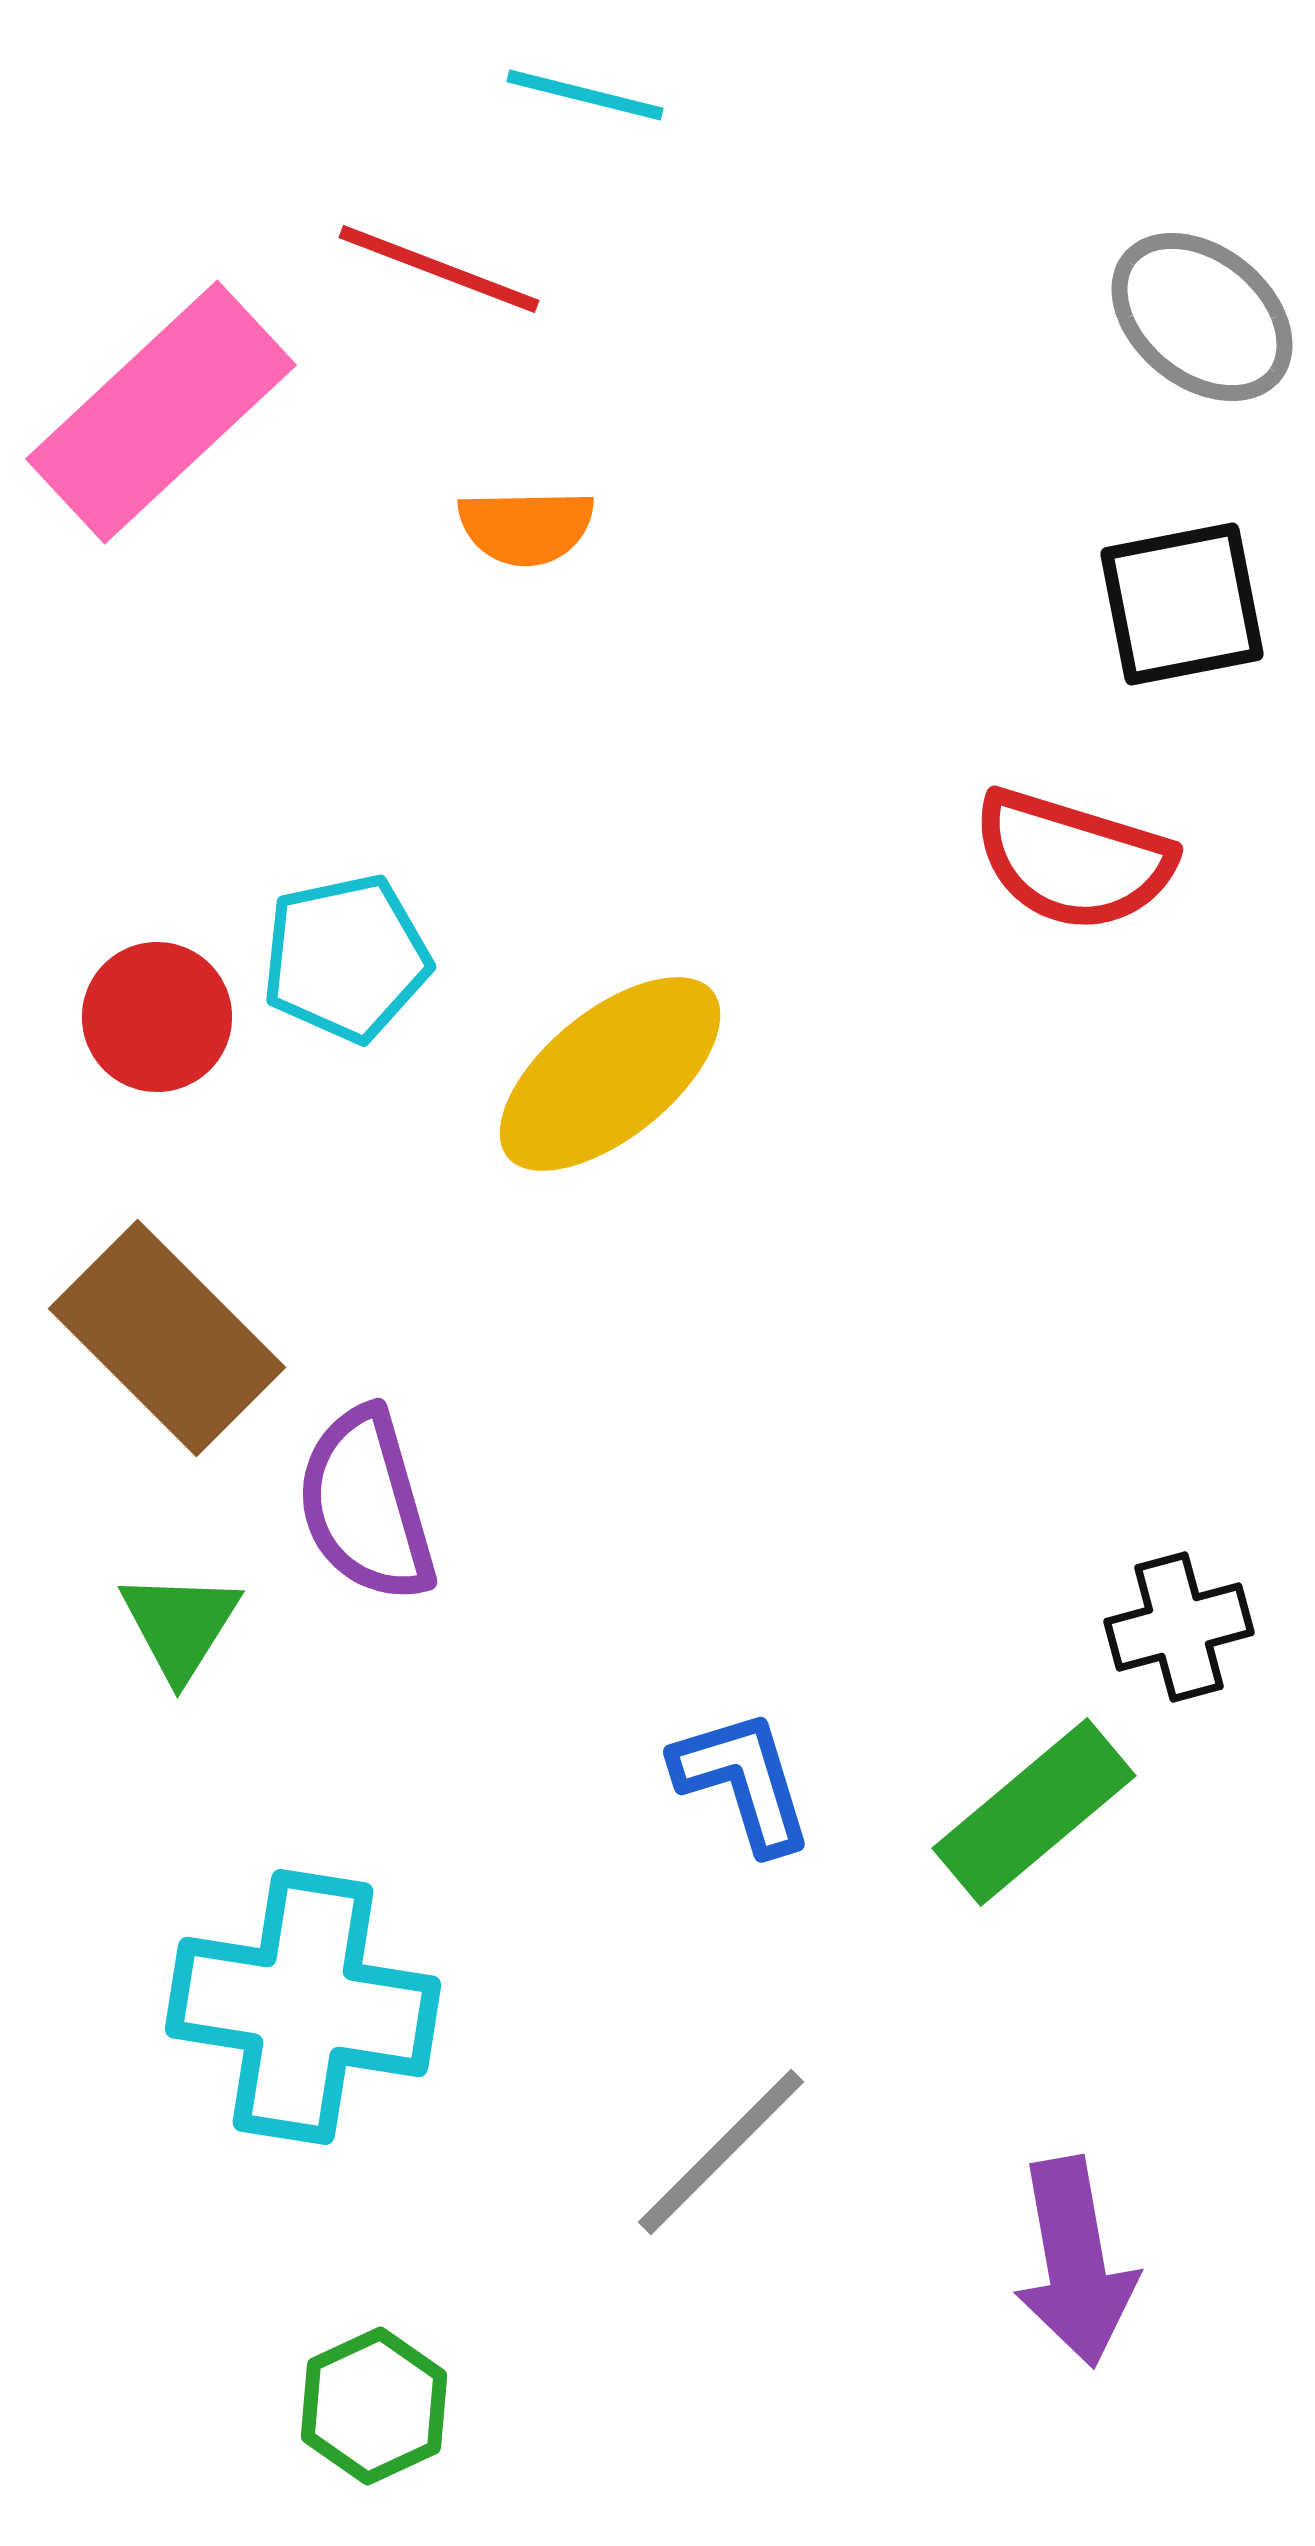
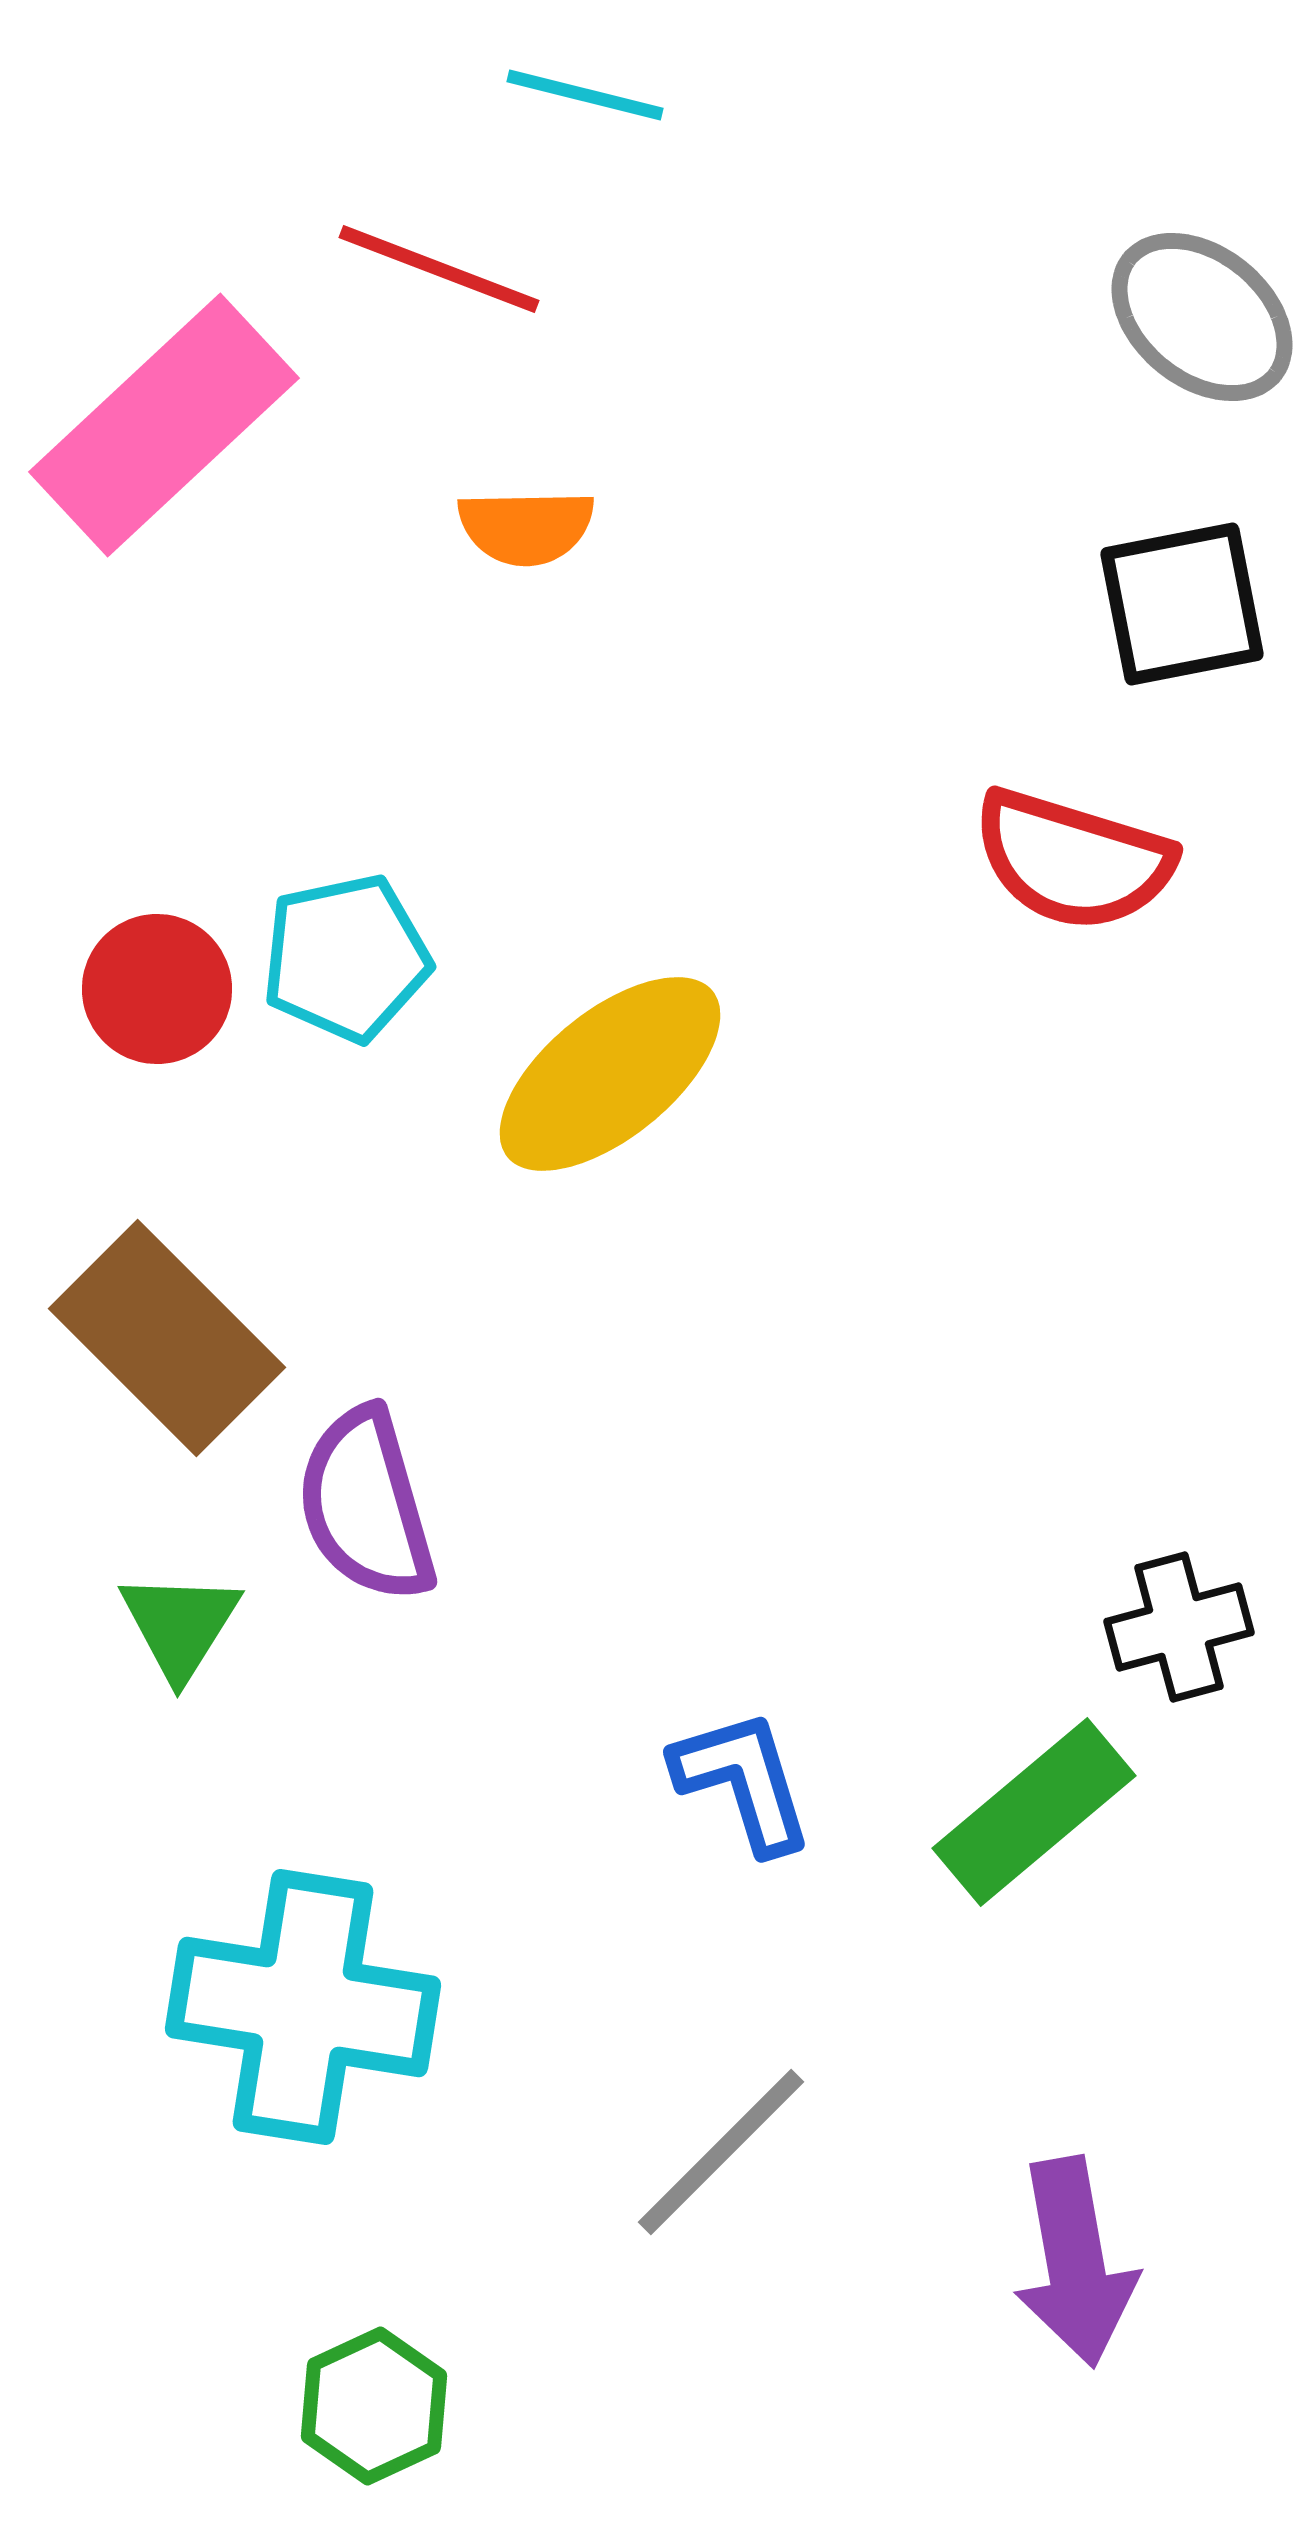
pink rectangle: moved 3 px right, 13 px down
red circle: moved 28 px up
